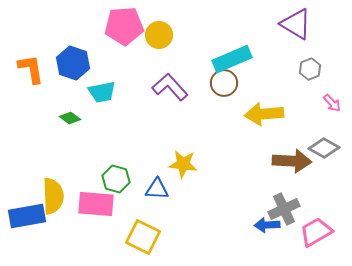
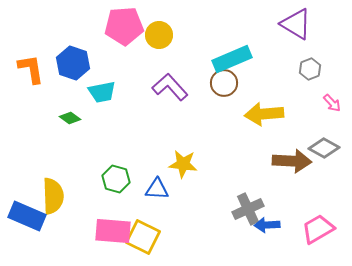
pink rectangle: moved 17 px right, 27 px down
gray cross: moved 36 px left
blue rectangle: rotated 33 degrees clockwise
pink trapezoid: moved 2 px right, 3 px up
